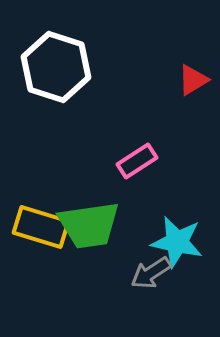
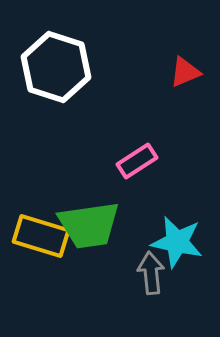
red triangle: moved 8 px left, 8 px up; rotated 8 degrees clockwise
yellow rectangle: moved 9 px down
gray arrow: rotated 117 degrees clockwise
